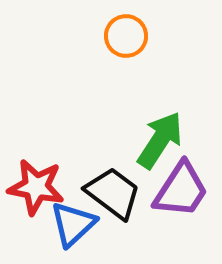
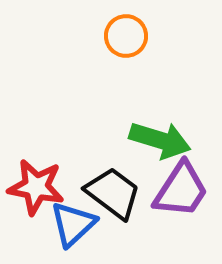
green arrow: rotated 74 degrees clockwise
